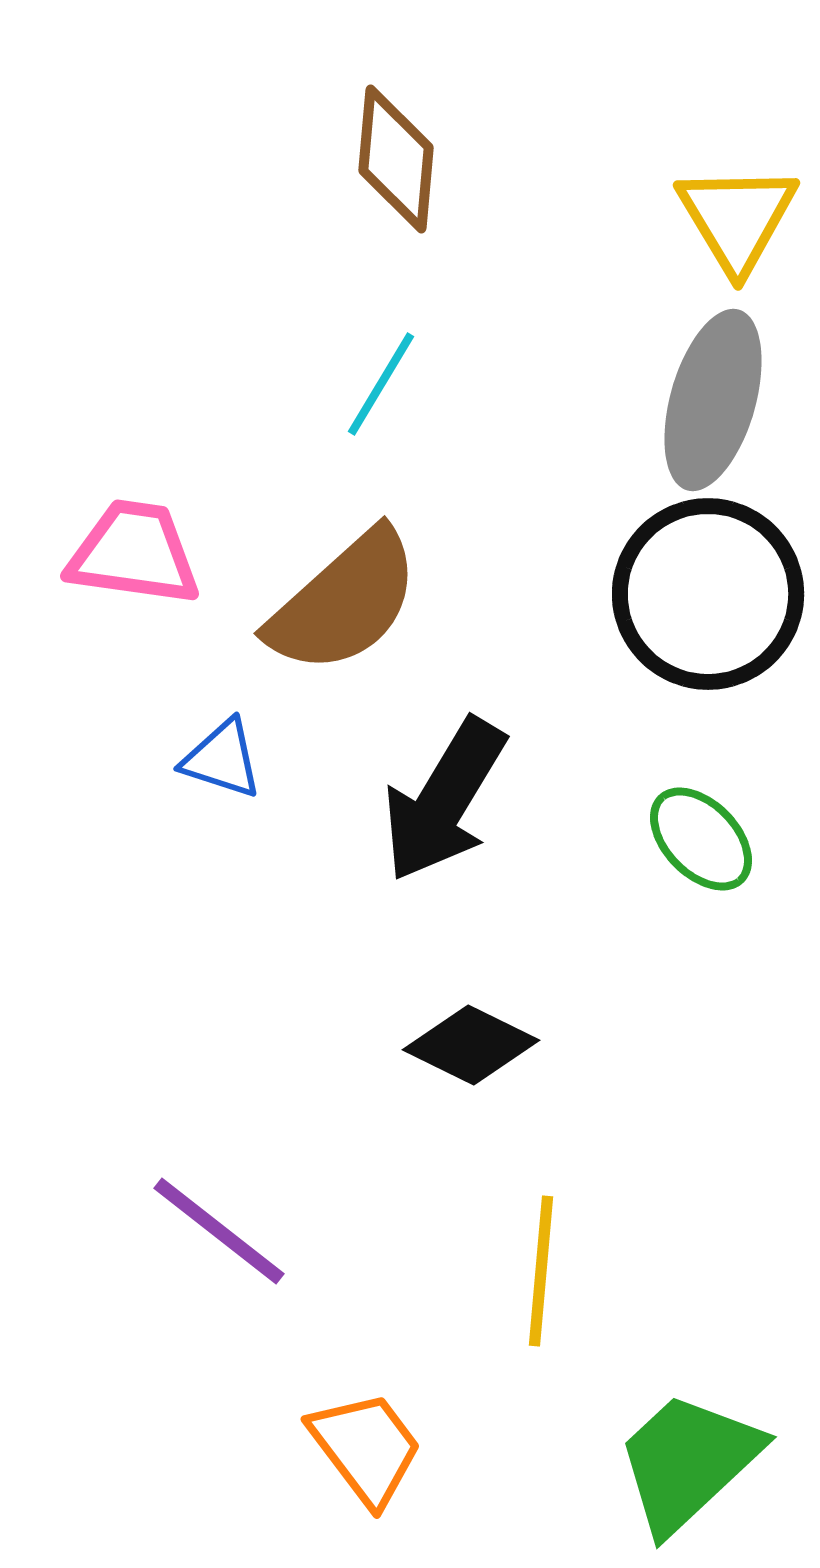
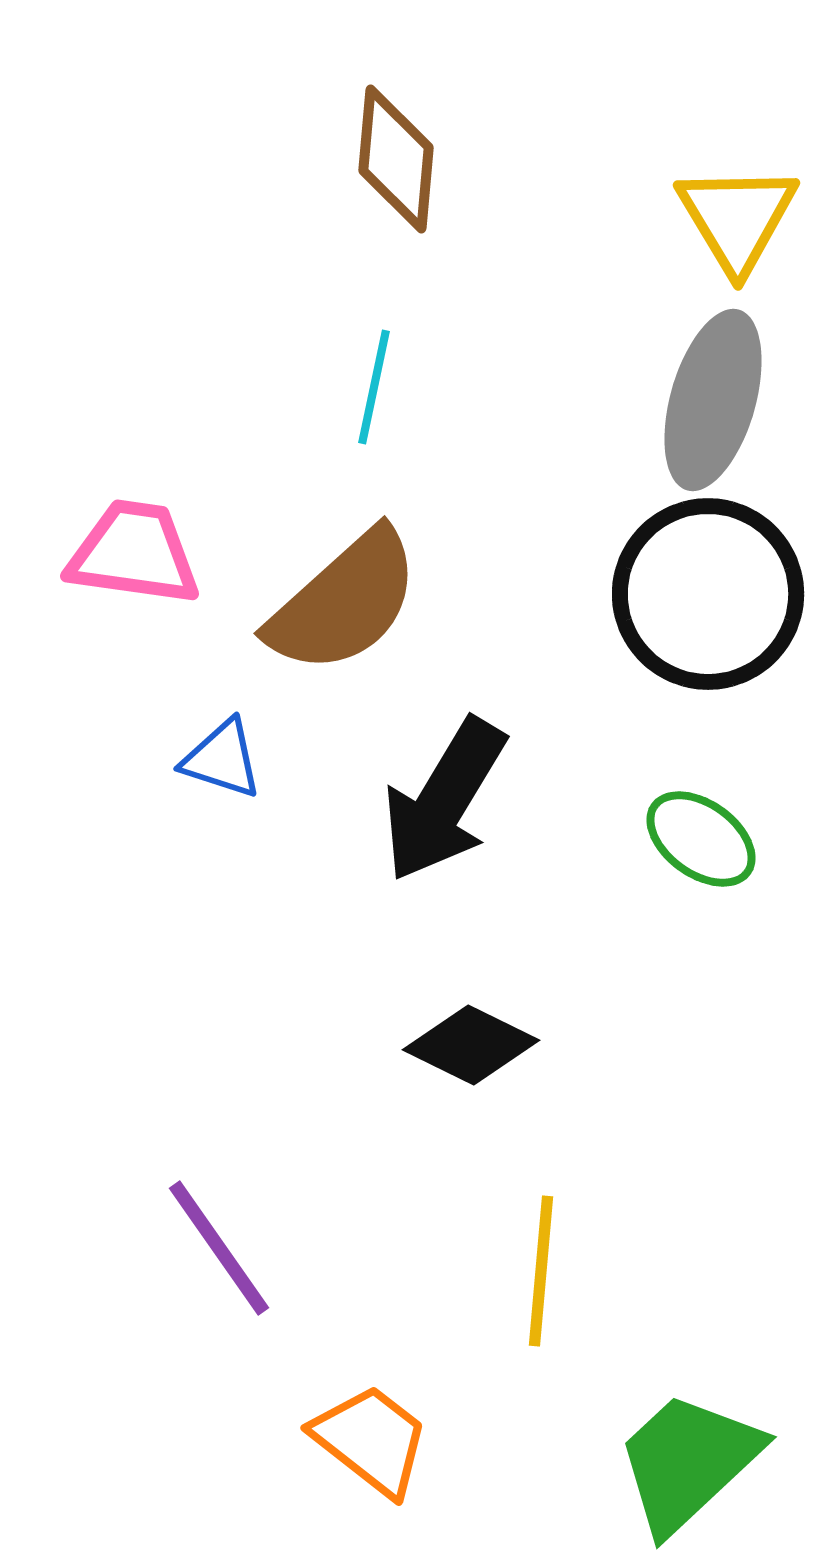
cyan line: moved 7 px left, 3 px down; rotated 19 degrees counterclockwise
green ellipse: rotated 10 degrees counterclockwise
purple line: moved 17 px down; rotated 17 degrees clockwise
orange trapezoid: moved 5 px right, 8 px up; rotated 15 degrees counterclockwise
